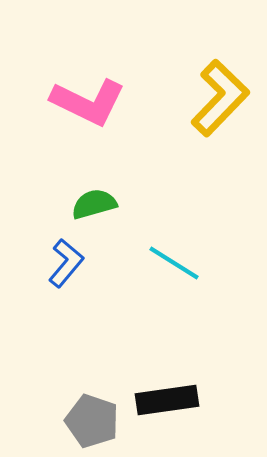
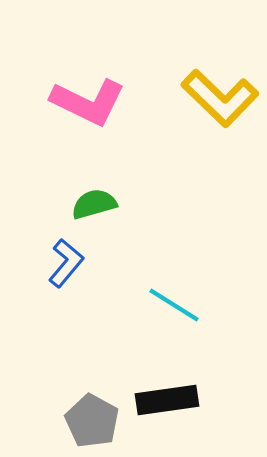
yellow L-shape: rotated 90 degrees clockwise
cyan line: moved 42 px down
gray pentagon: rotated 10 degrees clockwise
